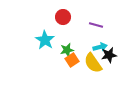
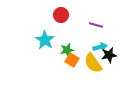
red circle: moved 2 px left, 2 px up
orange square: rotated 24 degrees counterclockwise
